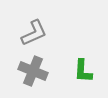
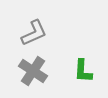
gray cross: rotated 12 degrees clockwise
